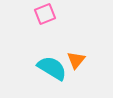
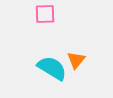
pink square: rotated 20 degrees clockwise
